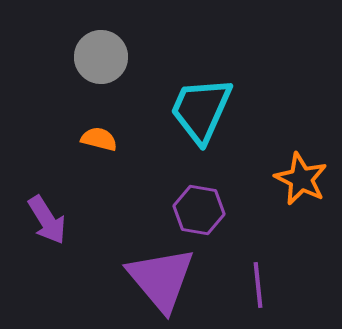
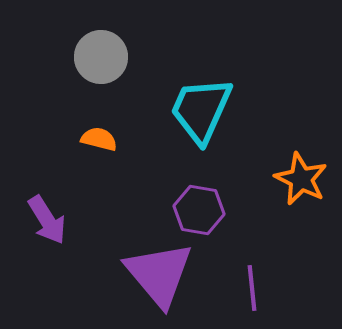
purple triangle: moved 2 px left, 5 px up
purple line: moved 6 px left, 3 px down
